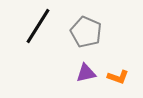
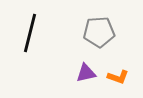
black line: moved 8 px left, 7 px down; rotated 18 degrees counterclockwise
gray pentagon: moved 13 px right; rotated 28 degrees counterclockwise
